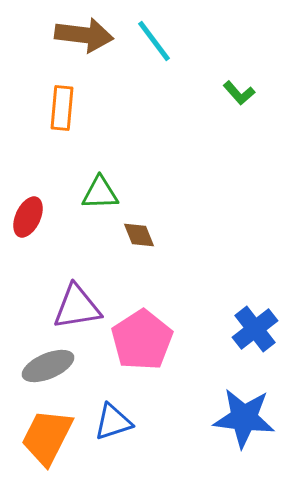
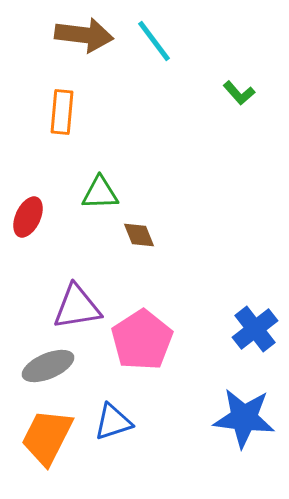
orange rectangle: moved 4 px down
